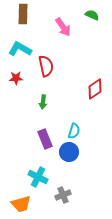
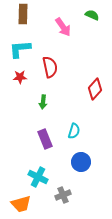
cyan L-shape: rotated 35 degrees counterclockwise
red semicircle: moved 4 px right, 1 px down
red star: moved 4 px right, 1 px up
red diamond: rotated 15 degrees counterclockwise
blue circle: moved 12 px right, 10 px down
